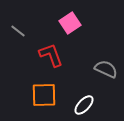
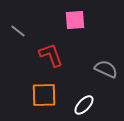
pink square: moved 5 px right, 3 px up; rotated 30 degrees clockwise
